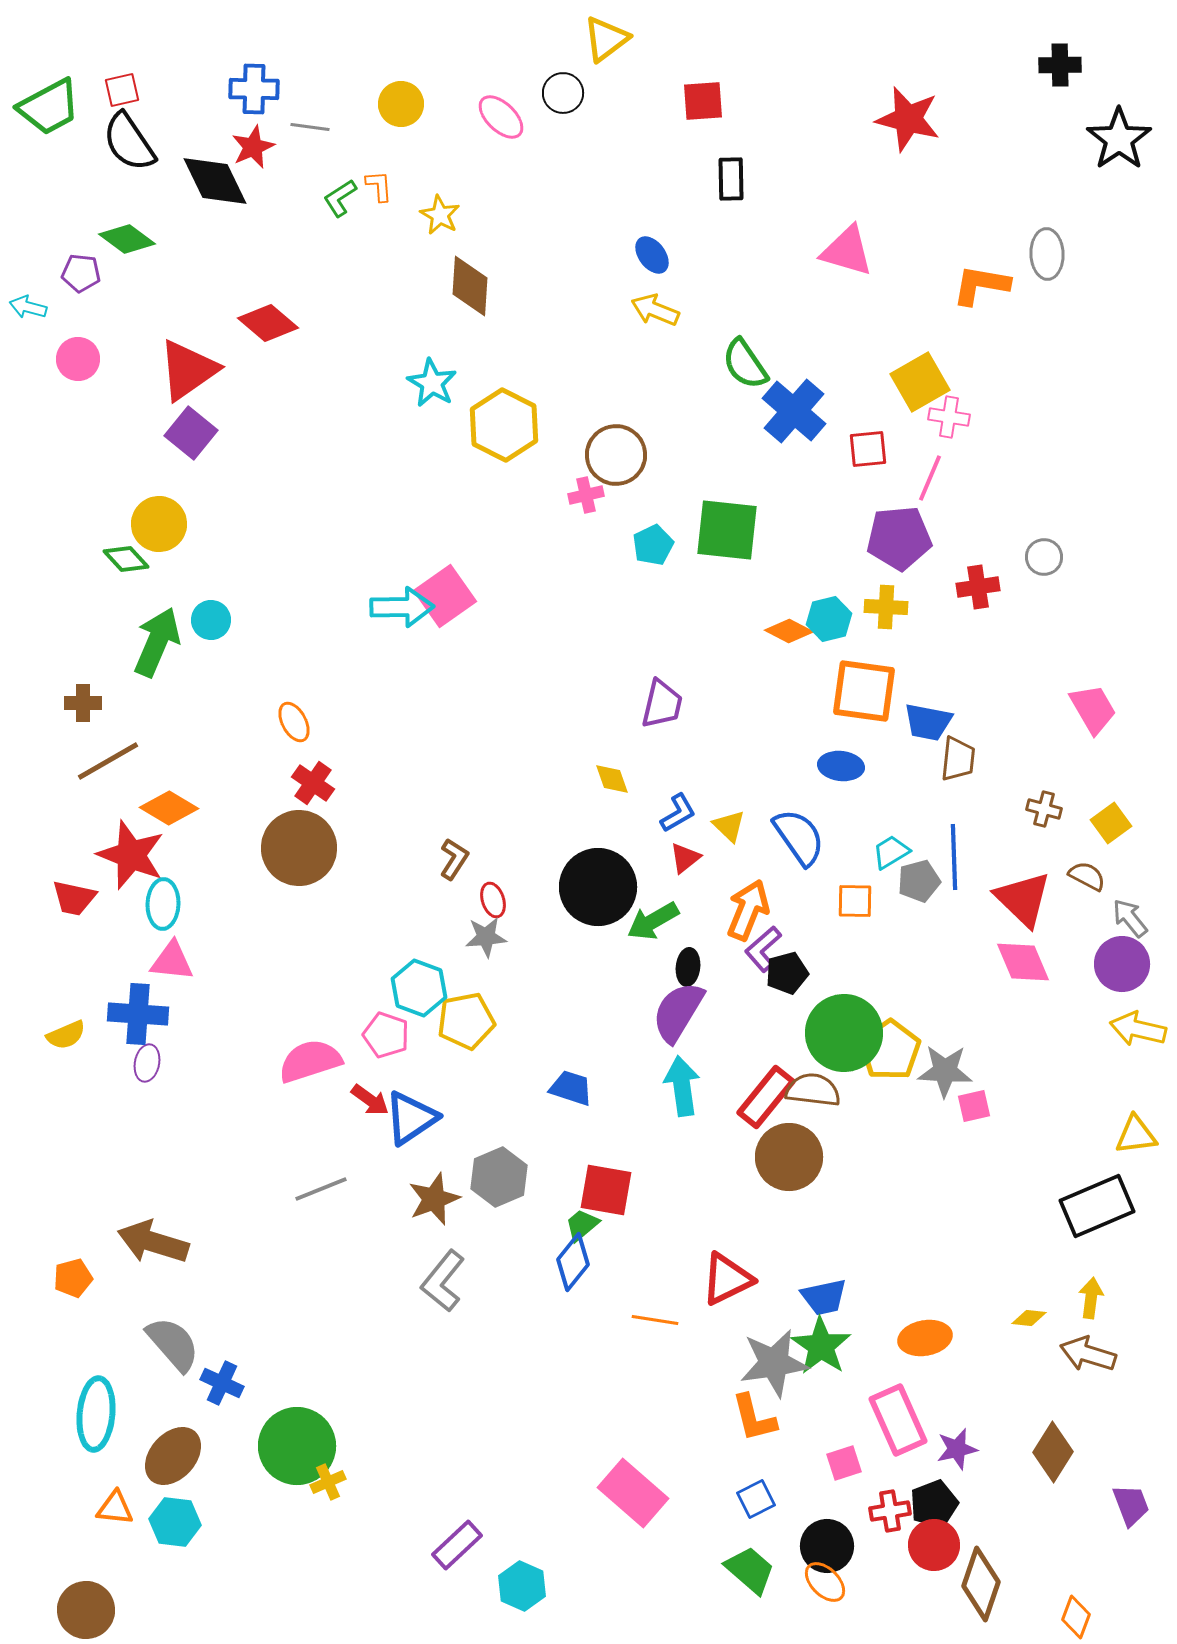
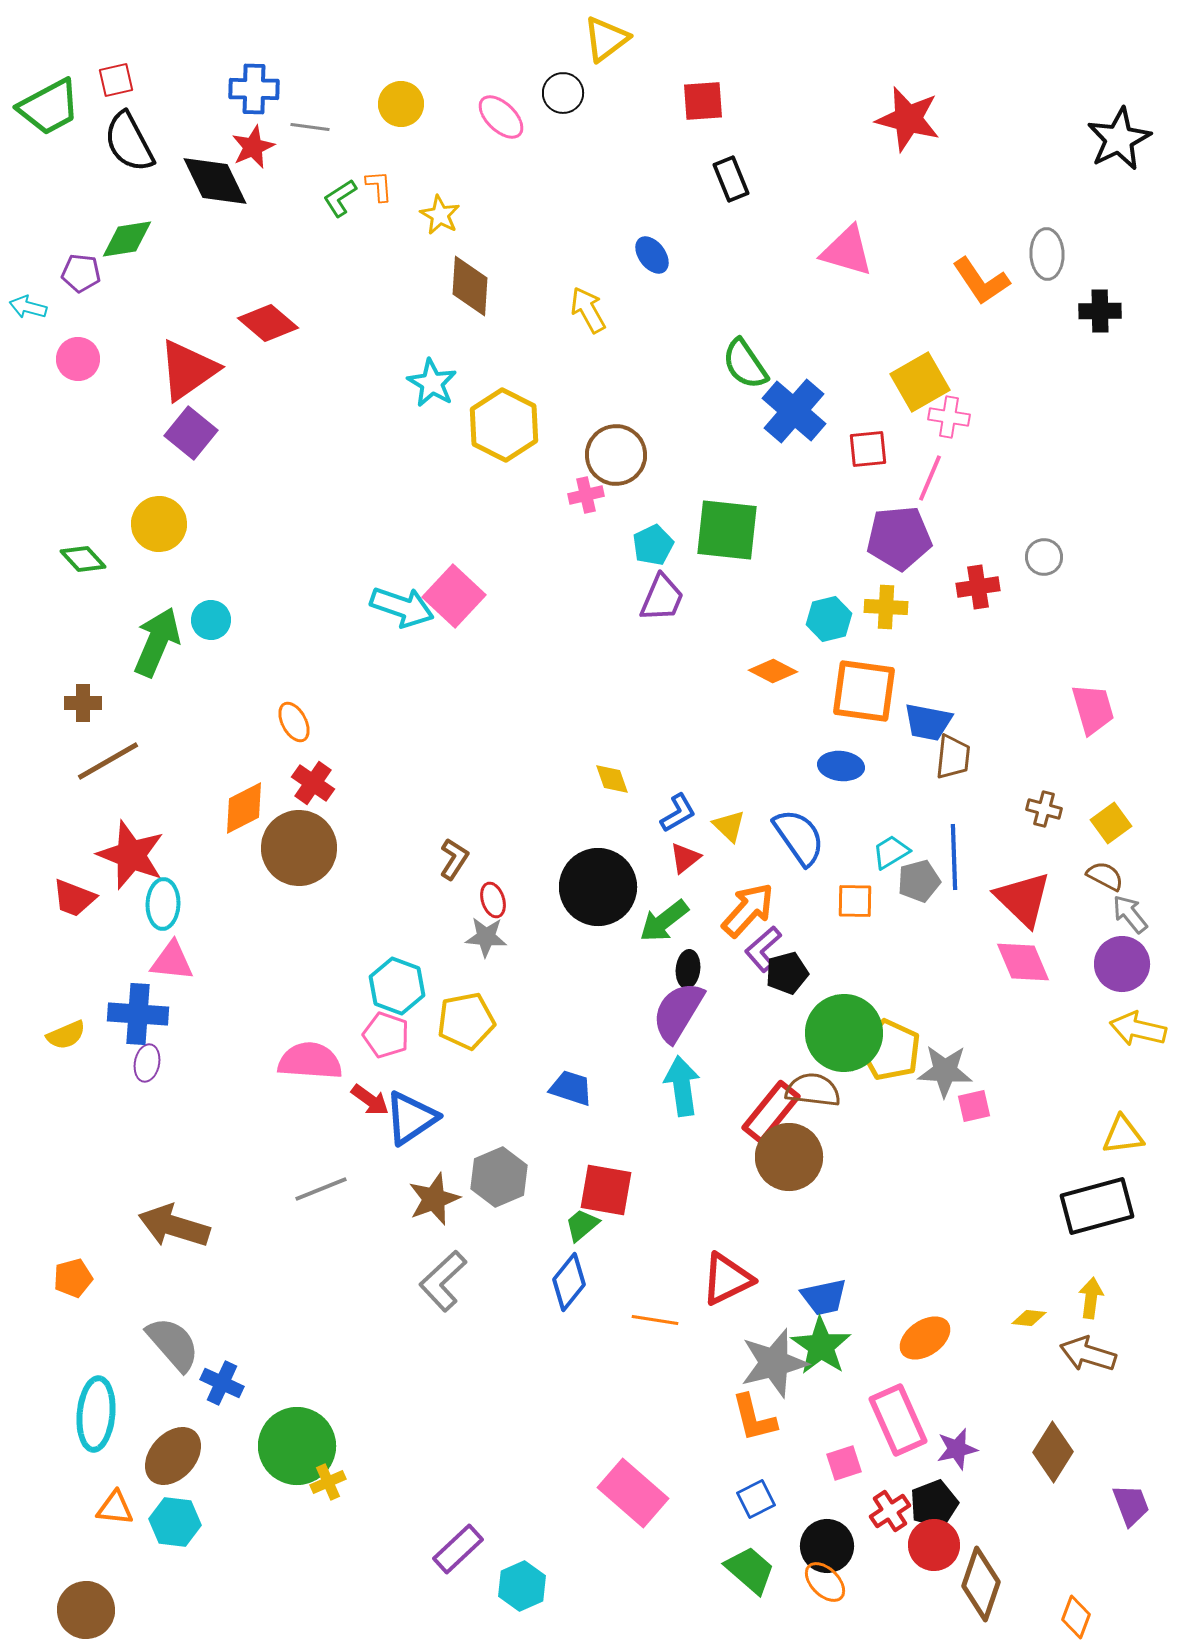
black cross at (1060, 65): moved 40 px right, 246 px down
red square at (122, 90): moved 6 px left, 10 px up
black star at (1119, 139): rotated 8 degrees clockwise
black semicircle at (129, 142): rotated 6 degrees clockwise
black rectangle at (731, 179): rotated 21 degrees counterclockwise
green diamond at (127, 239): rotated 46 degrees counterclockwise
orange L-shape at (981, 285): moved 4 px up; rotated 134 degrees counterclockwise
yellow arrow at (655, 310): moved 67 px left; rotated 39 degrees clockwise
green diamond at (126, 559): moved 43 px left
pink square at (445, 596): moved 9 px right; rotated 12 degrees counterclockwise
cyan arrow at (402, 607): rotated 20 degrees clockwise
orange diamond at (789, 631): moved 16 px left, 40 px down
purple trapezoid at (662, 704): moved 106 px up; rotated 10 degrees clockwise
pink trapezoid at (1093, 709): rotated 14 degrees clockwise
brown trapezoid at (958, 759): moved 5 px left, 2 px up
orange diamond at (169, 808): moved 75 px right; rotated 58 degrees counterclockwise
brown semicircle at (1087, 876): moved 18 px right
red trapezoid at (74, 898): rotated 9 degrees clockwise
orange arrow at (748, 910): rotated 20 degrees clockwise
gray arrow at (1130, 918): moved 4 px up
green arrow at (653, 921): moved 11 px right; rotated 8 degrees counterclockwise
gray star at (486, 937): rotated 9 degrees clockwise
black ellipse at (688, 967): moved 2 px down
cyan hexagon at (419, 988): moved 22 px left, 2 px up
yellow pentagon at (890, 1050): rotated 12 degrees counterclockwise
pink semicircle at (310, 1061): rotated 22 degrees clockwise
red rectangle at (766, 1097): moved 5 px right, 15 px down
yellow triangle at (1136, 1135): moved 13 px left
black rectangle at (1097, 1206): rotated 8 degrees clockwise
brown arrow at (153, 1242): moved 21 px right, 16 px up
blue diamond at (573, 1262): moved 4 px left, 20 px down
gray L-shape at (443, 1281): rotated 8 degrees clockwise
orange ellipse at (925, 1338): rotated 24 degrees counterclockwise
gray star at (774, 1363): rotated 6 degrees counterclockwise
red cross at (890, 1511): rotated 24 degrees counterclockwise
purple rectangle at (457, 1545): moved 1 px right, 4 px down
cyan hexagon at (522, 1586): rotated 12 degrees clockwise
